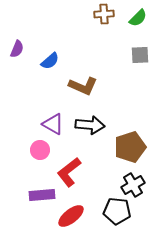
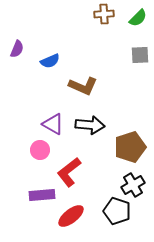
blue semicircle: rotated 18 degrees clockwise
black pentagon: rotated 12 degrees clockwise
